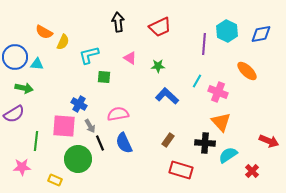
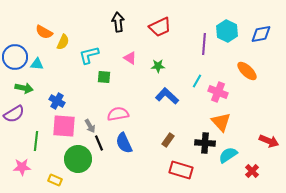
blue cross: moved 22 px left, 3 px up
black line: moved 1 px left
